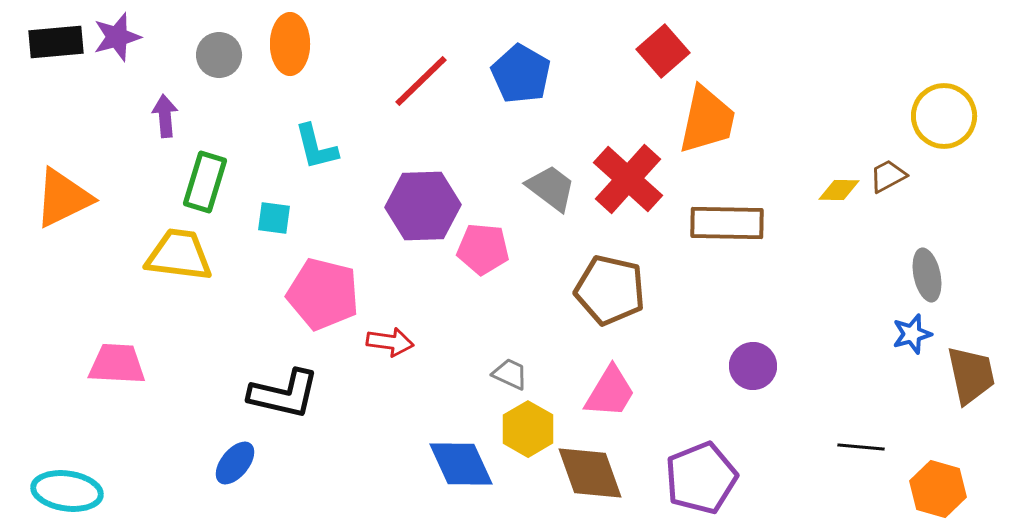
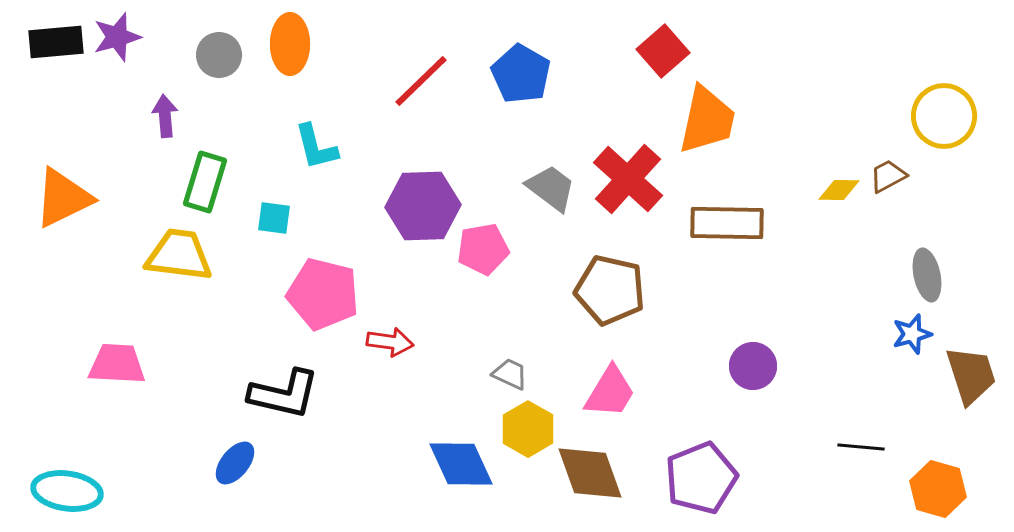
pink pentagon at (483, 249): rotated 15 degrees counterclockwise
brown trapezoid at (971, 375): rotated 6 degrees counterclockwise
